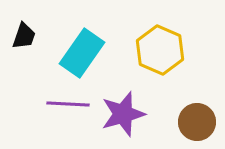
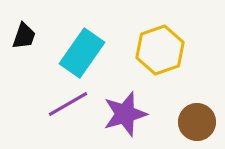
yellow hexagon: rotated 18 degrees clockwise
purple line: rotated 33 degrees counterclockwise
purple star: moved 2 px right
